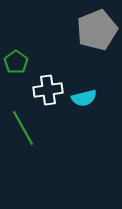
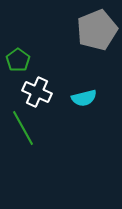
green pentagon: moved 2 px right, 2 px up
white cross: moved 11 px left, 2 px down; rotated 32 degrees clockwise
